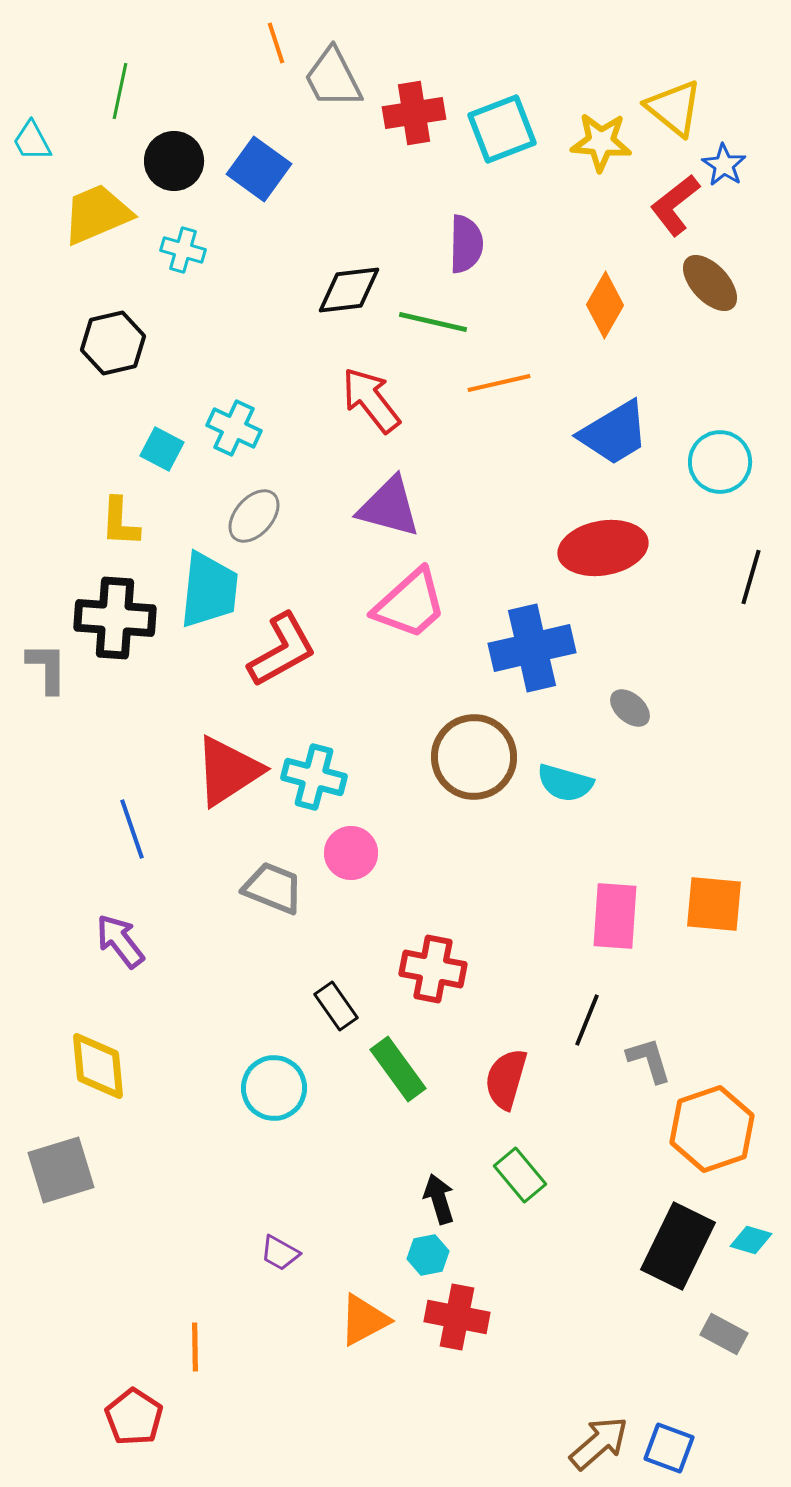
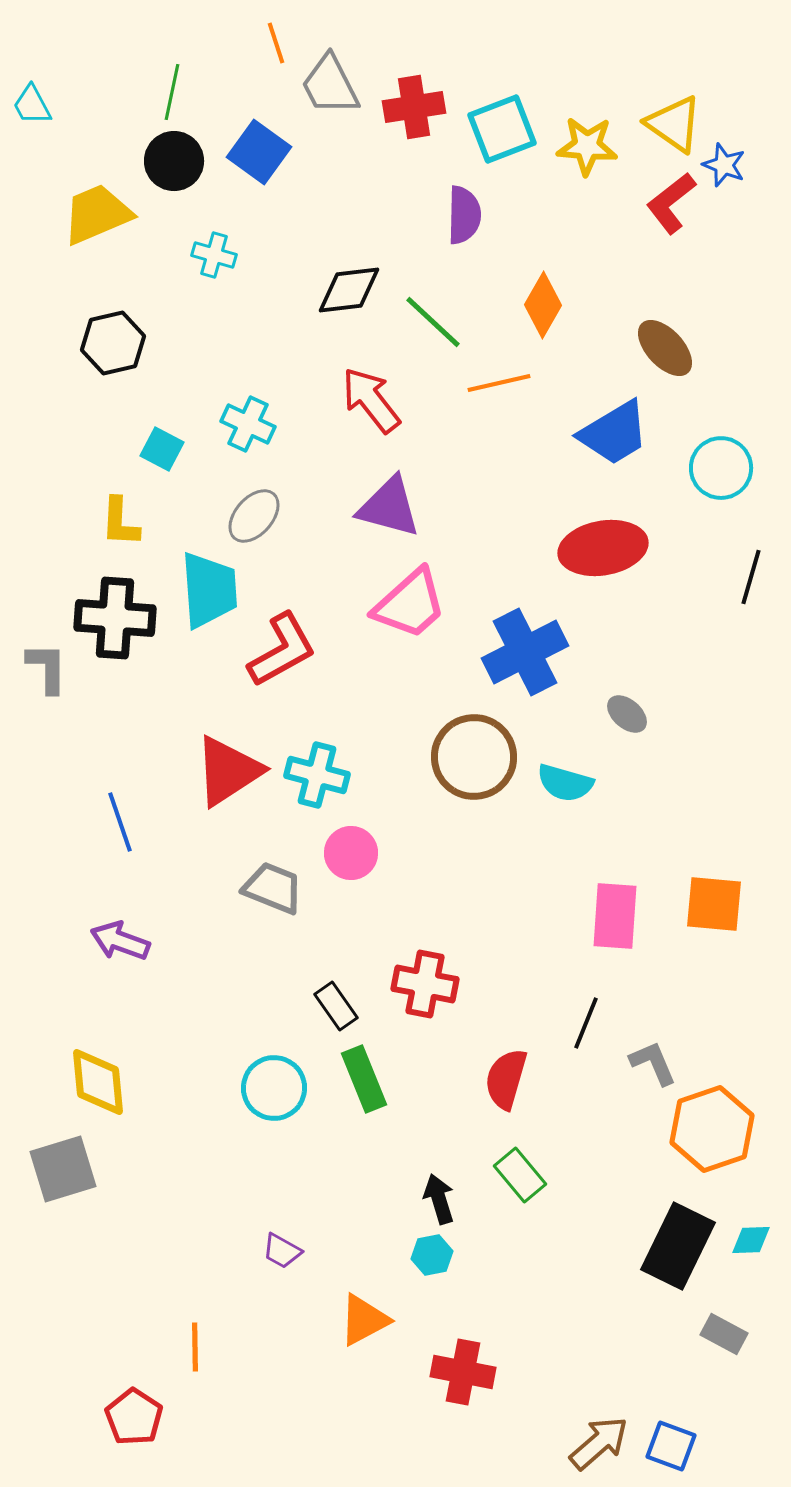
gray trapezoid at (333, 78): moved 3 px left, 7 px down
green line at (120, 91): moved 52 px right, 1 px down
yellow triangle at (674, 108): moved 16 px down; rotated 4 degrees counterclockwise
red cross at (414, 113): moved 6 px up
cyan trapezoid at (32, 141): moved 36 px up
yellow star at (601, 142): moved 14 px left, 4 px down
blue star at (724, 165): rotated 12 degrees counterclockwise
blue square at (259, 169): moved 17 px up
red L-shape at (675, 205): moved 4 px left, 2 px up
purple semicircle at (466, 244): moved 2 px left, 29 px up
cyan cross at (183, 250): moved 31 px right, 5 px down
brown ellipse at (710, 283): moved 45 px left, 65 px down
orange diamond at (605, 305): moved 62 px left
green line at (433, 322): rotated 30 degrees clockwise
cyan cross at (234, 428): moved 14 px right, 4 px up
cyan circle at (720, 462): moved 1 px right, 6 px down
cyan trapezoid at (209, 590): rotated 10 degrees counterclockwise
blue cross at (532, 648): moved 7 px left, 4 px down; rotated 14 degrees counterclockwise
gray ellipse at (630, 708): moved 3 px left, 6 px down
cyan cross at (314, 777): moved 3 px right, 2 px up
blue line at (132, 829): moved 12 px left, 7 px up
purple arrow at (120, 941): rotated 32 degrees counterclockwise
red cross at (433, 969): moved 8 px left, 15 px down
black line at (587, 1020): moved 1 px left, 3 px down
gray L-shape at (649, 1060): moved 4 px right, 3 px down; rotated 6 degrees counterclockwise
yellow diamond at (98, 1066): moved 16 px down
green rectangle at (398, 1069): moved 34 px left, 10 px down; rotated 14 degrees clockwise
gray square at (61, 1170): moved 2 px right, 1 px up
cyan diamond at (751, 1240): rotated 18 degrees counterclockwise
purple trapezoid at (280, 1253): moved 2 px right, 2 px up
cyan hexagon at (428, 1255): moved 4 px right
red cross at (457, 1317): moved 6 px right, 55 px down
blue square at (669, 1448): moved 2 px right, 2 px up
